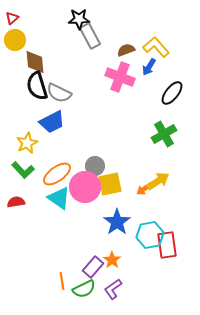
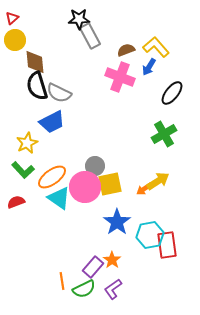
orange ellipse: moved 5 px left, 3 px down
red semicircle: rotated 12 degrees counterclockwise
